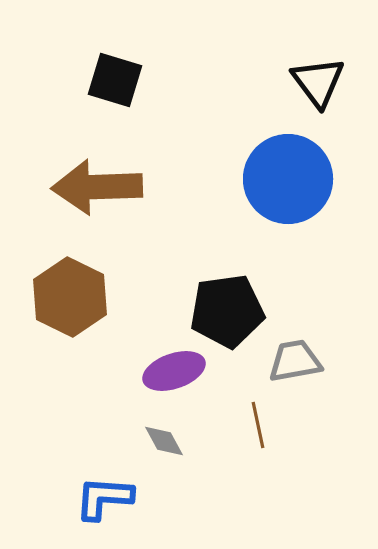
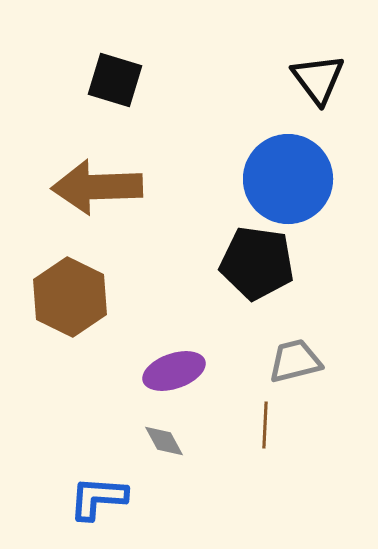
black triangle: moved 3 px up
black pentagon: moved 30 px right, 48 px up; rotated 16 degrees clockwise
gray trapezoid: rotated 4 degrees counterclockwise
brown line: moved 7 px right; rotated 15 degrees clockwise
blue L-shape: moved 6 px left
